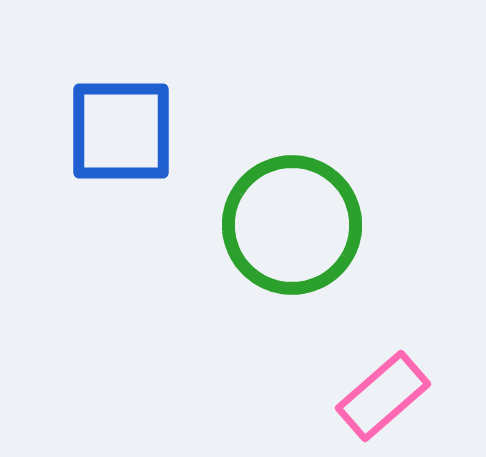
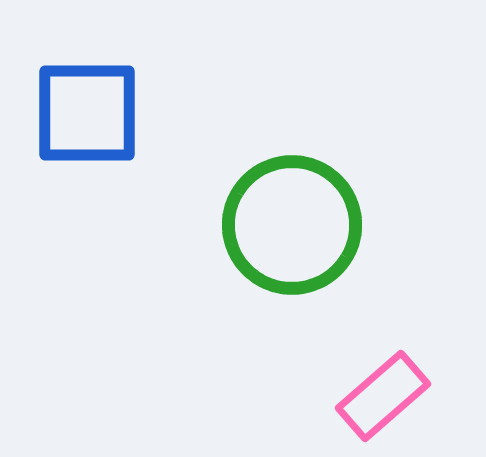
blue square: moved 34 px left, 18 px up
